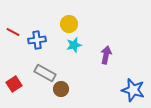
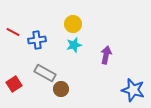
yellow circle: moved 4 px right
